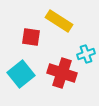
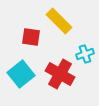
yellow rectangle: rotated 12 degrees clockwise
cyan cross: moved 1 px left
red cross: moved 2 px left, 1 px down; rotated 12 degrees clockwise
